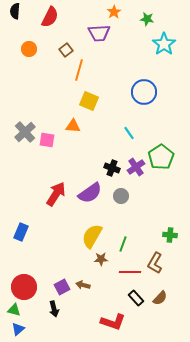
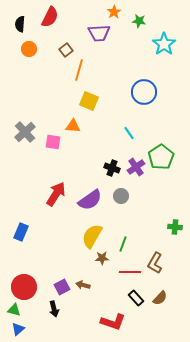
black semicircle: moved 5 px right, 13 px down
green star: moved 8 px left, 2 px down
pink square: moved 6 px right, 2 px down
purple semicircle: moved 7 px down
green cross: moved 5 px right, 8 px up
brown star: moved 1 px right, 1 px up
